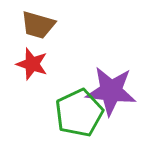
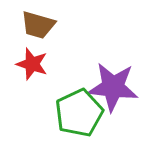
purple star: moved 2 px right, 4 px up
